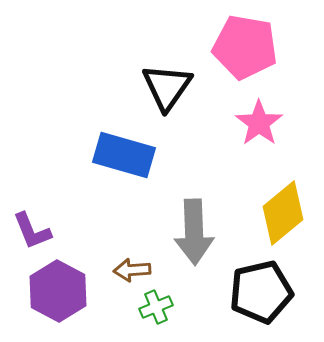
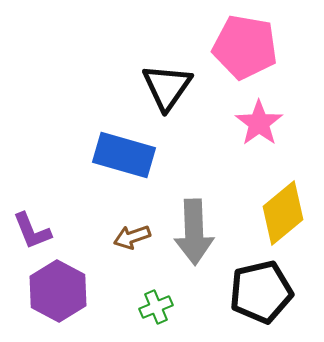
brown arrow: moved 33 px up; rotated 15 degrees counterclockwise
